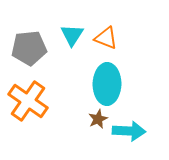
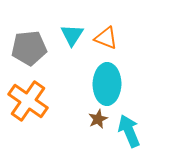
cyan arrow: rotated 116 degrees counterclockwise
